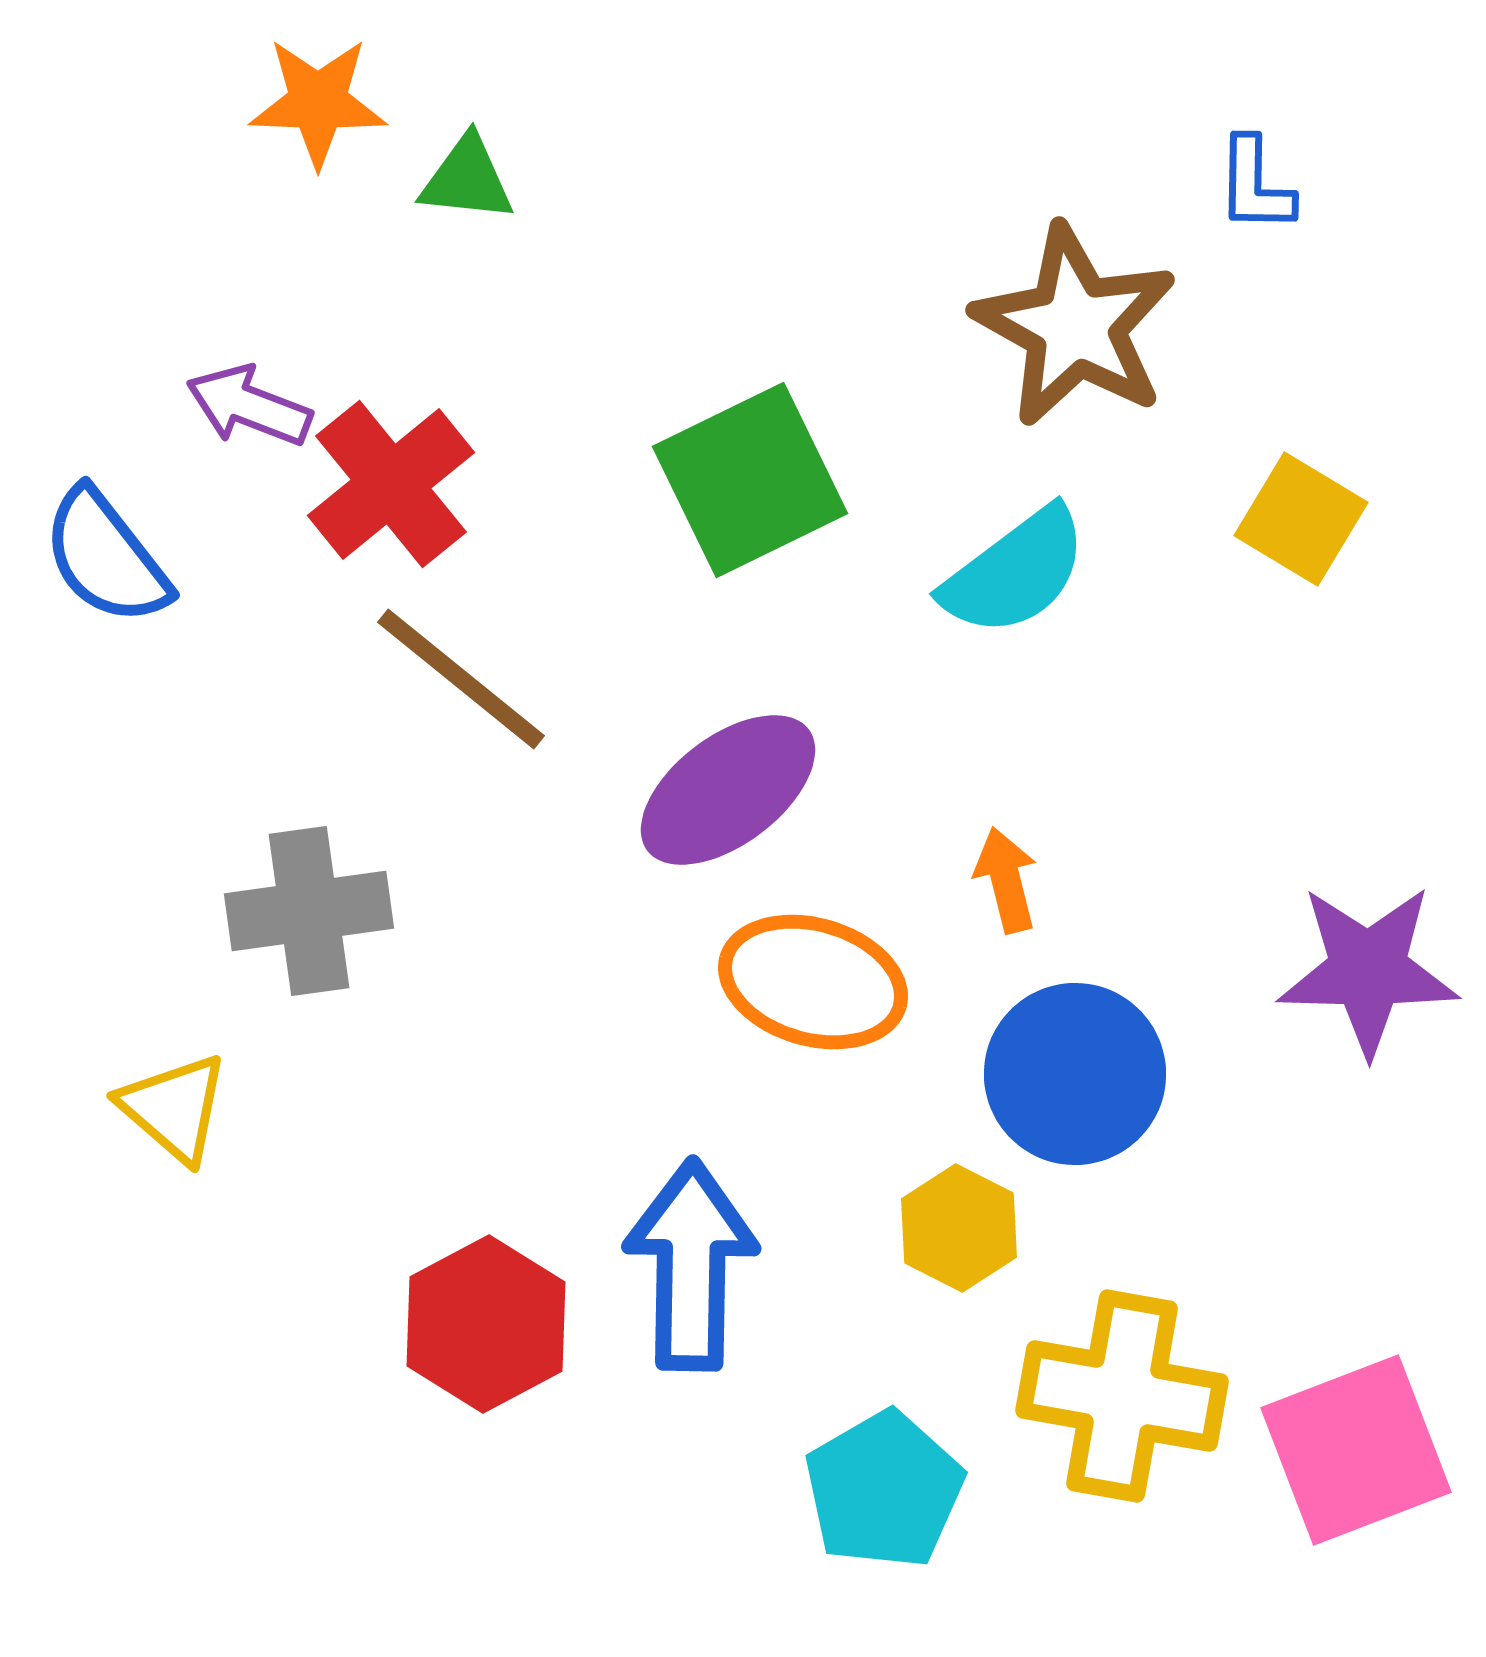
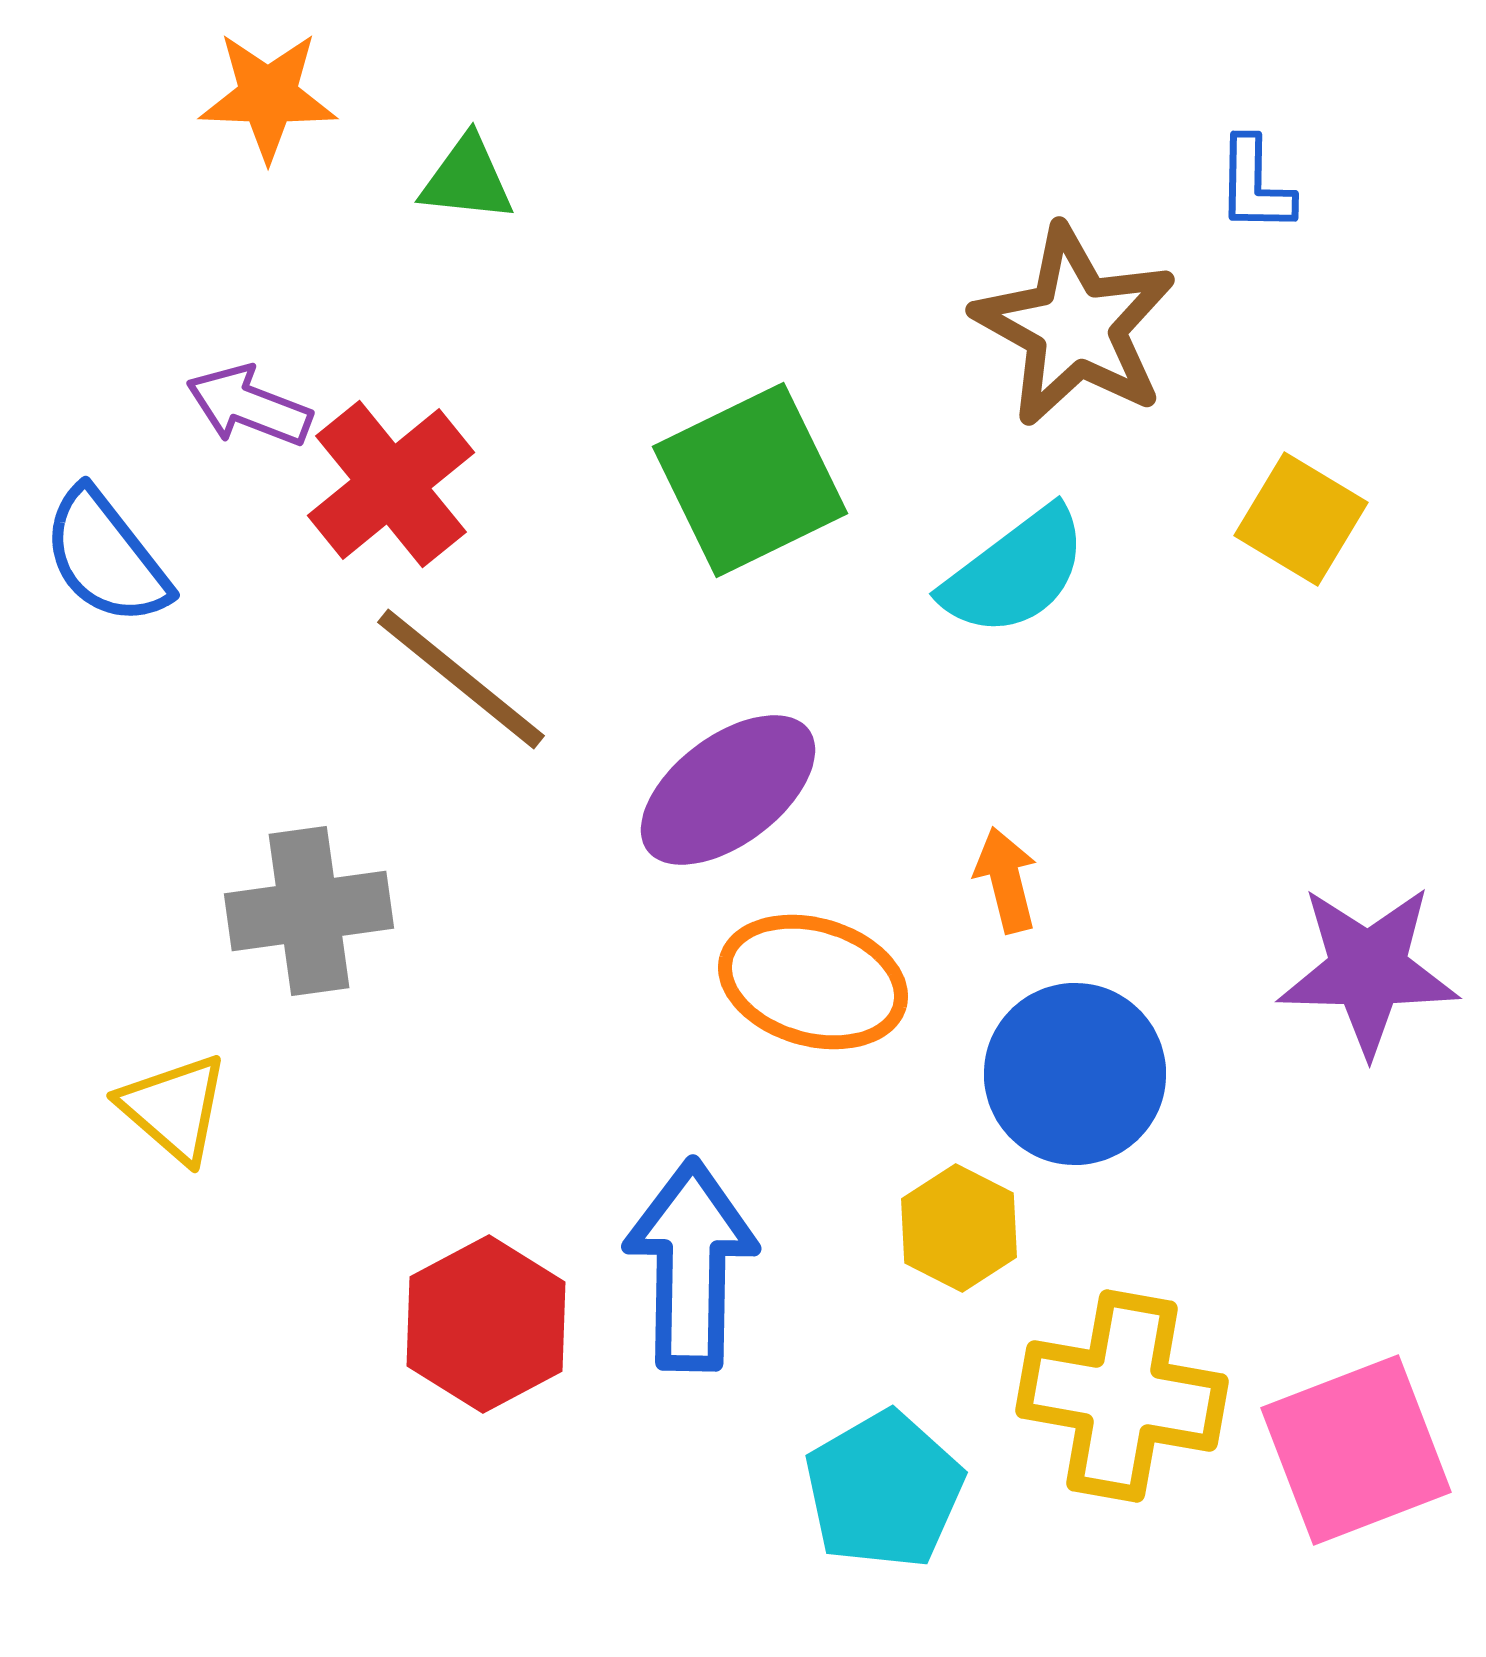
orange star: moved 50 px left, 6 px up
